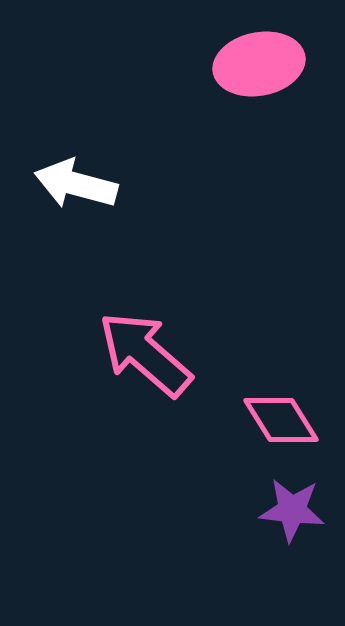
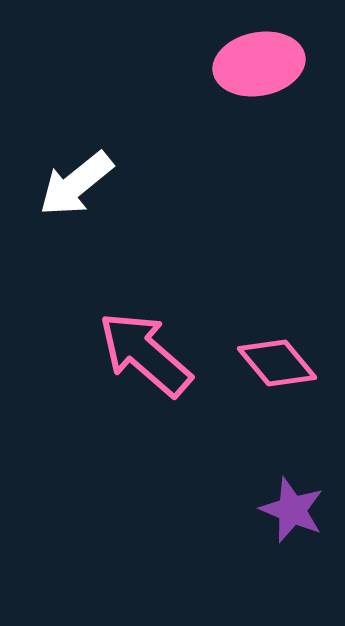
white arrow: rotated 54 degrees counterclockwise
pink diamond: moved 4 px left, 57 px up; rotated 8 degrees counterclockwise
purple star: rotated 16 degrees clockwise
